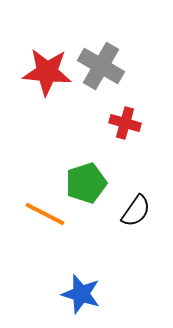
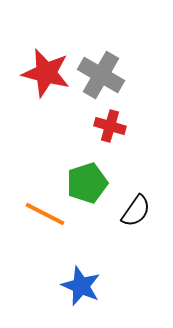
gray cross: moved 9 px down
red star: moved 1 px left, 1 px down; rotated 9 degrees clockwise
red cross: moved 15 px left, 3 px down
green pentagon: moved 1 px right
blue star: moved 8 px up; rotated 6 degrees clockwise
